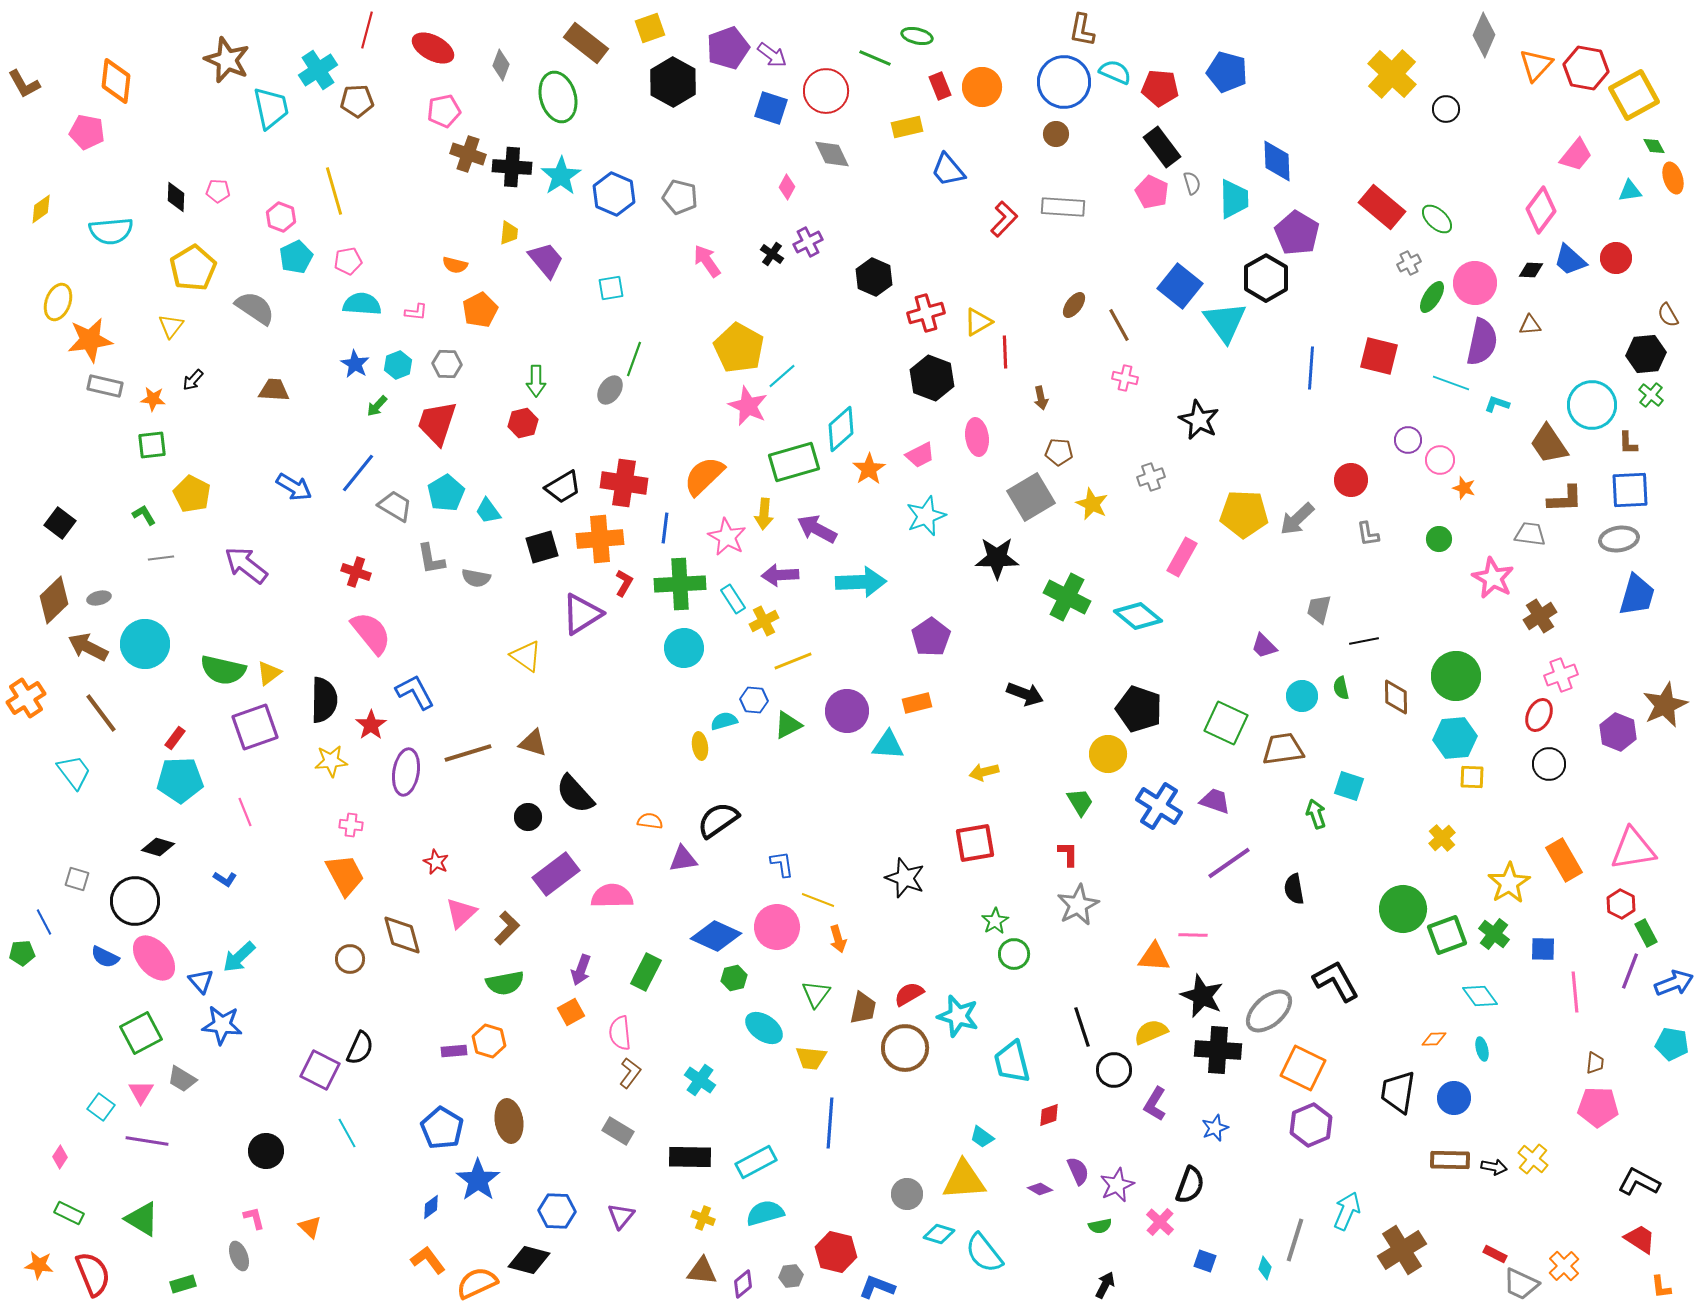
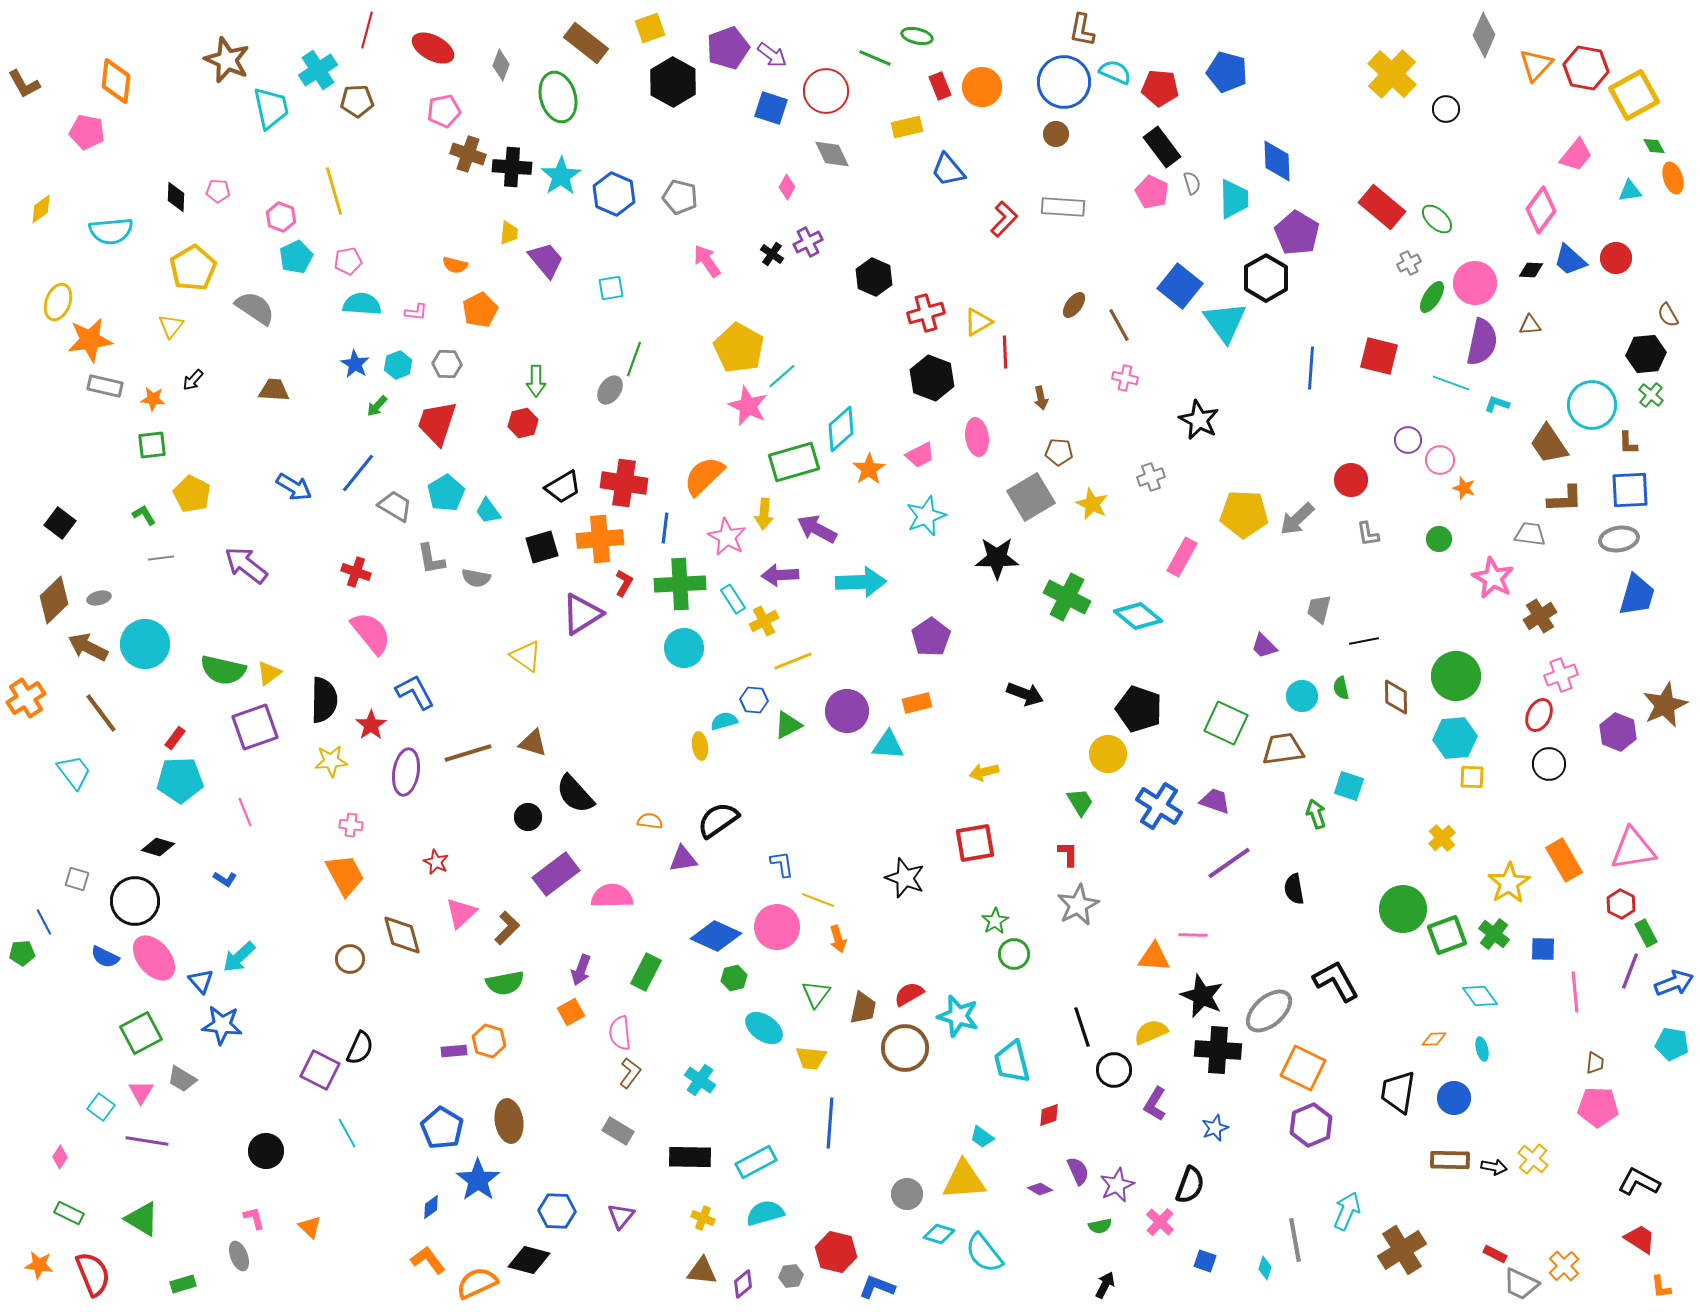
gray line at (1295, 1240): rotated 27 degrees counterclockwise
